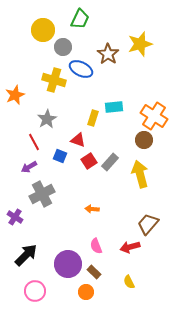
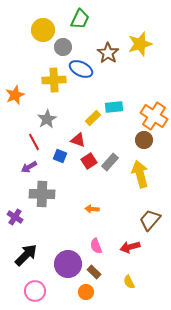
brown star: moved 1 px up
yellow cross: rotated 20 degrees counterclockwise
yellow rectangle: rotated 28 degrees clockwise
gray cross: rotated 30 degrees clockwise
brown trapezoid: moved 2 px right, 4 px up
